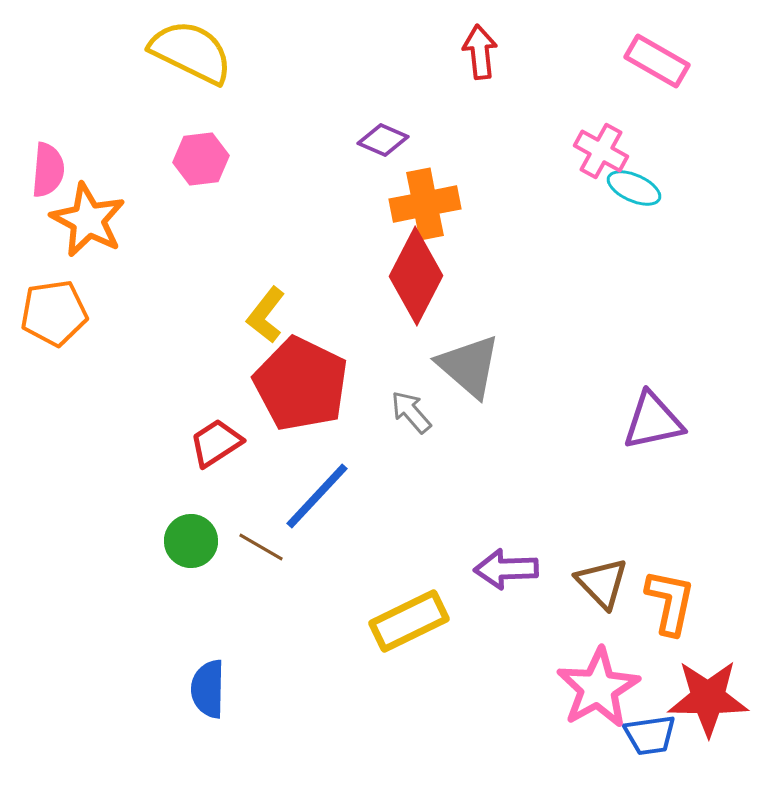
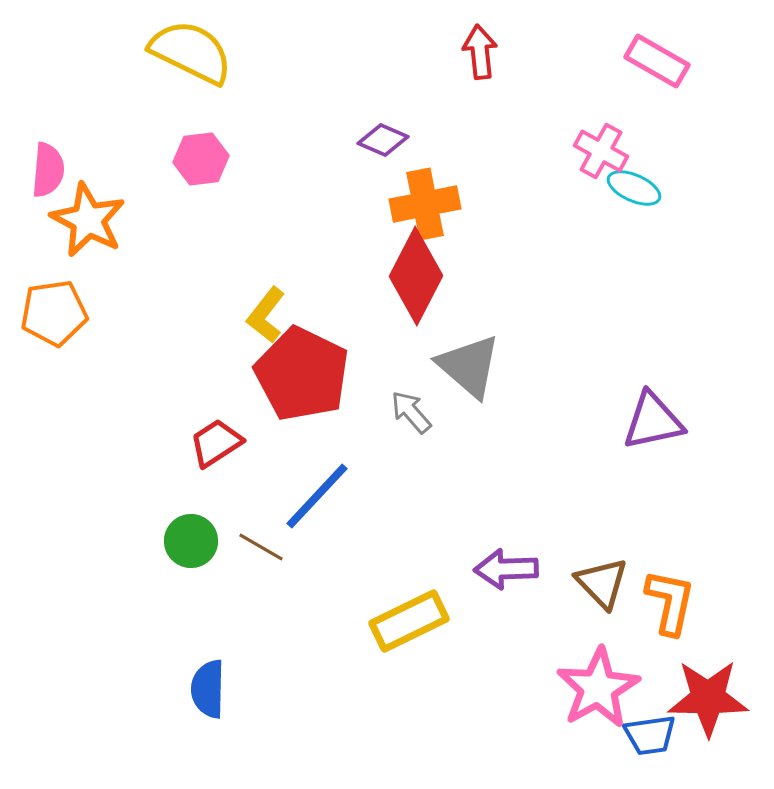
red pentagon: moved 1 px right, 10 px up
